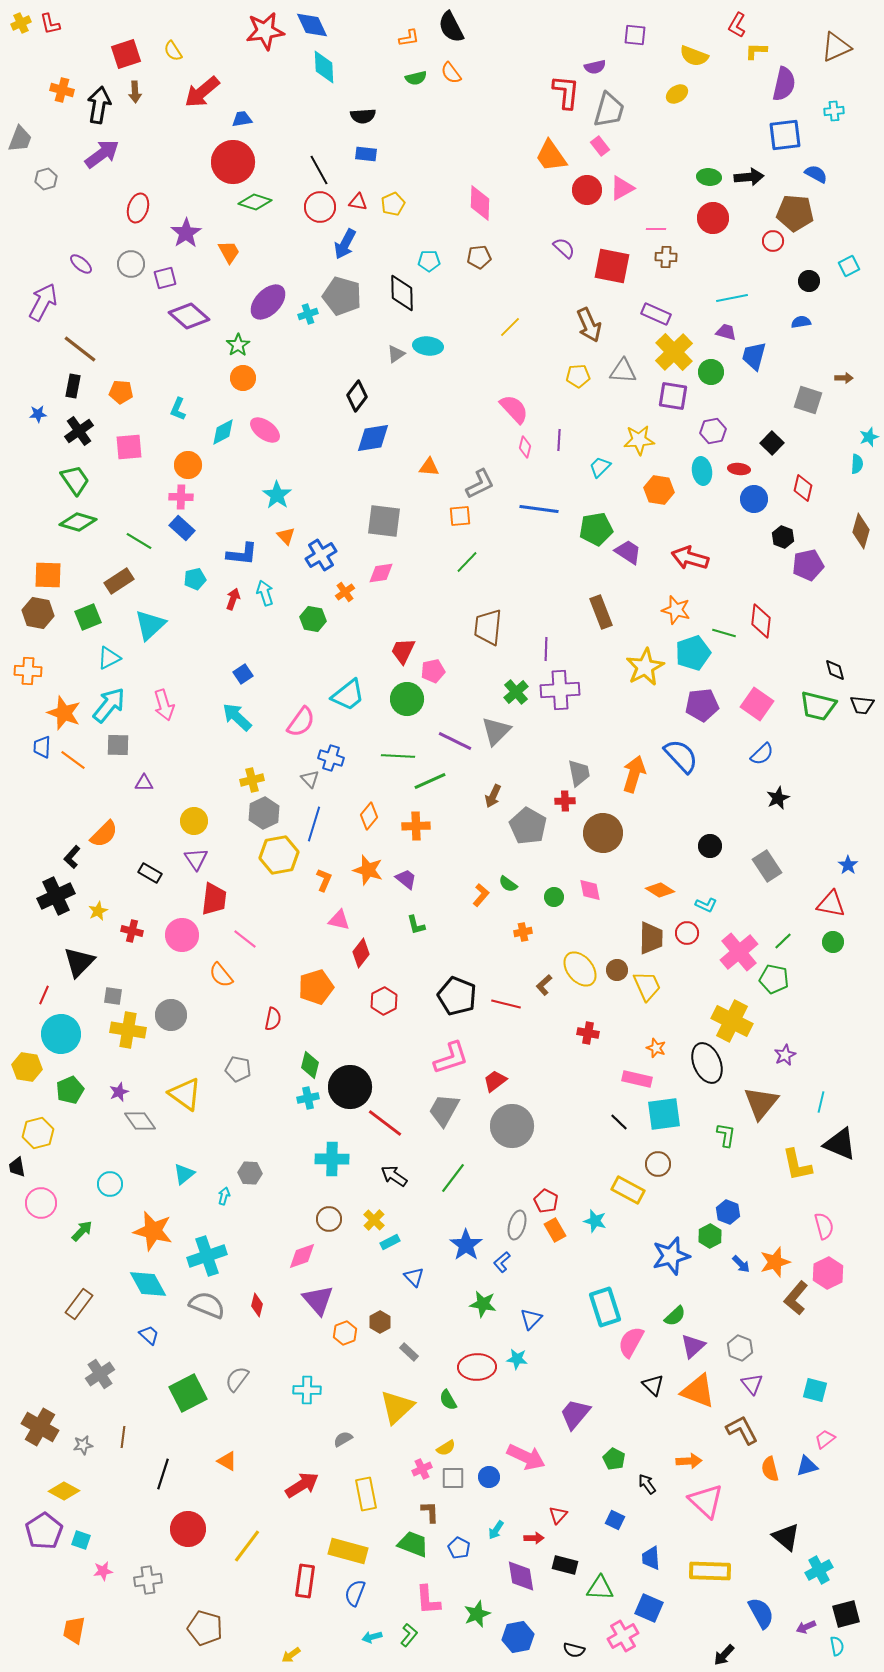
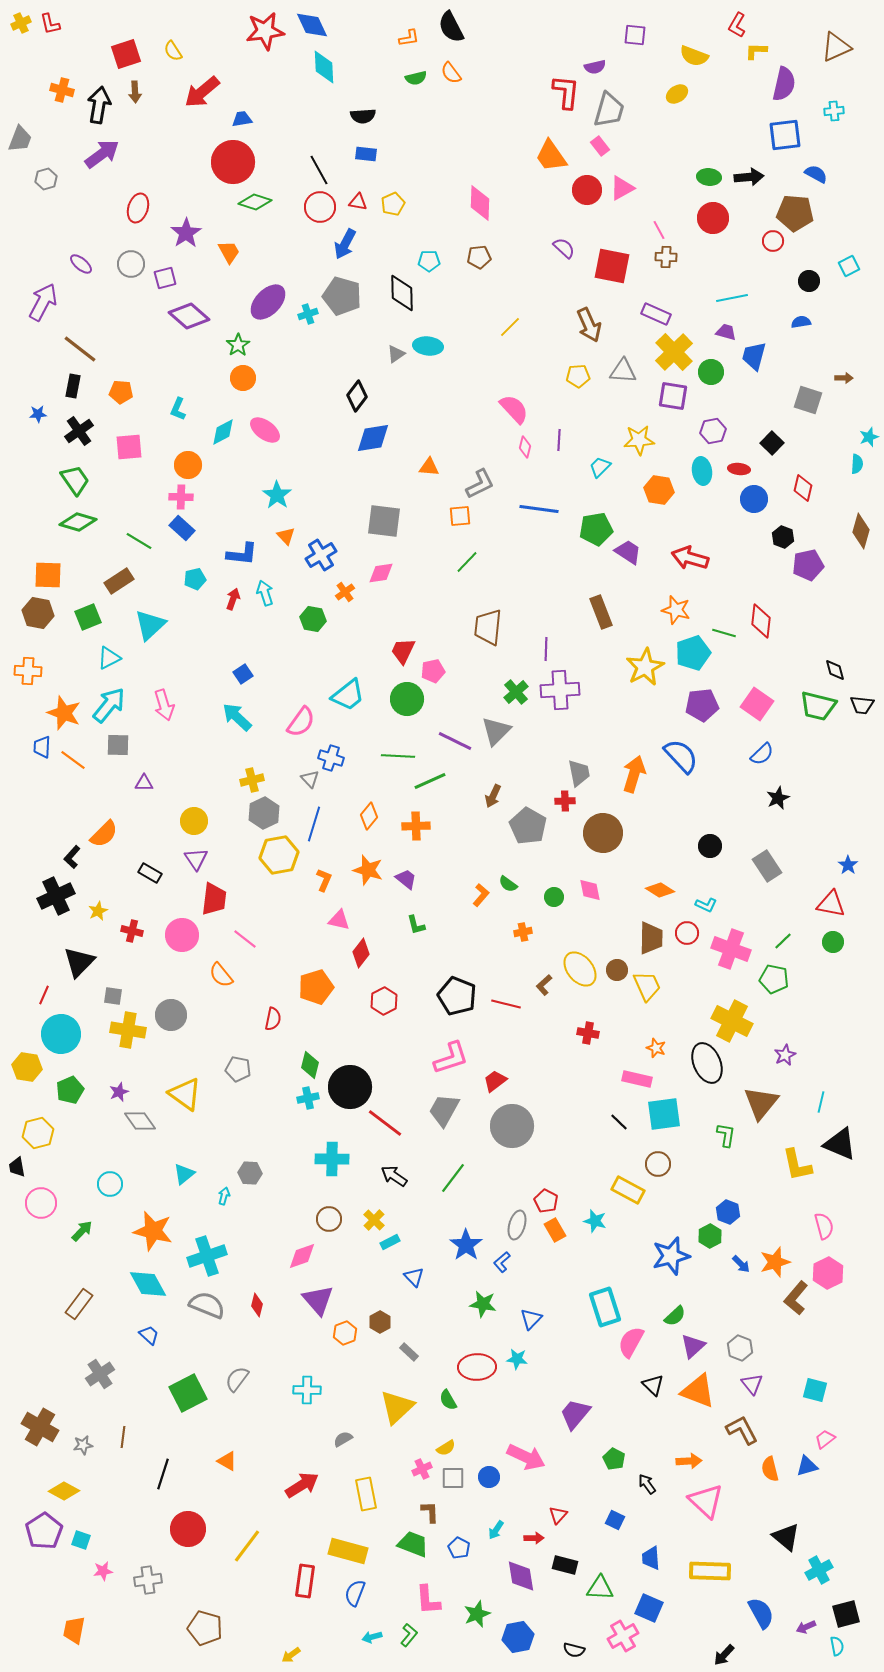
pink line at (656, 229): moved 3 px right, 1 px down; rotated 60 degrees clockwise
pink cross at (739, 952): moved 8 px left, 3 px up; rotated 30 degrees counterclockwise
